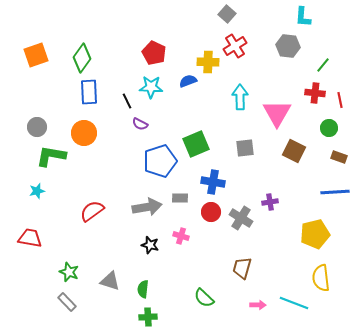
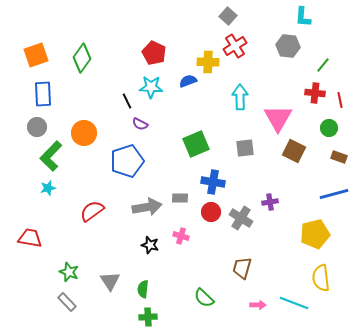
gray square at (227, 14): moved 1 px right, 2 px down
blue rectangle at (89, 92): moved 46 px left, 2 px down
pink triangle at (277, 113): moved 1 px right, 5 px down
green L-shape at (51, 156): rotated 56 degrees counterclockwise
blue pentagon at (160, 161): moved 33 px left
cyan star at (37, 191): moved 11 px right, 3 px up
blue line at (335, 192): moved 1 px left, 2 px down; rotated 12 degrees counterclockwise
gray triangle at (110, 281): rotated 40 degrees clockwise
